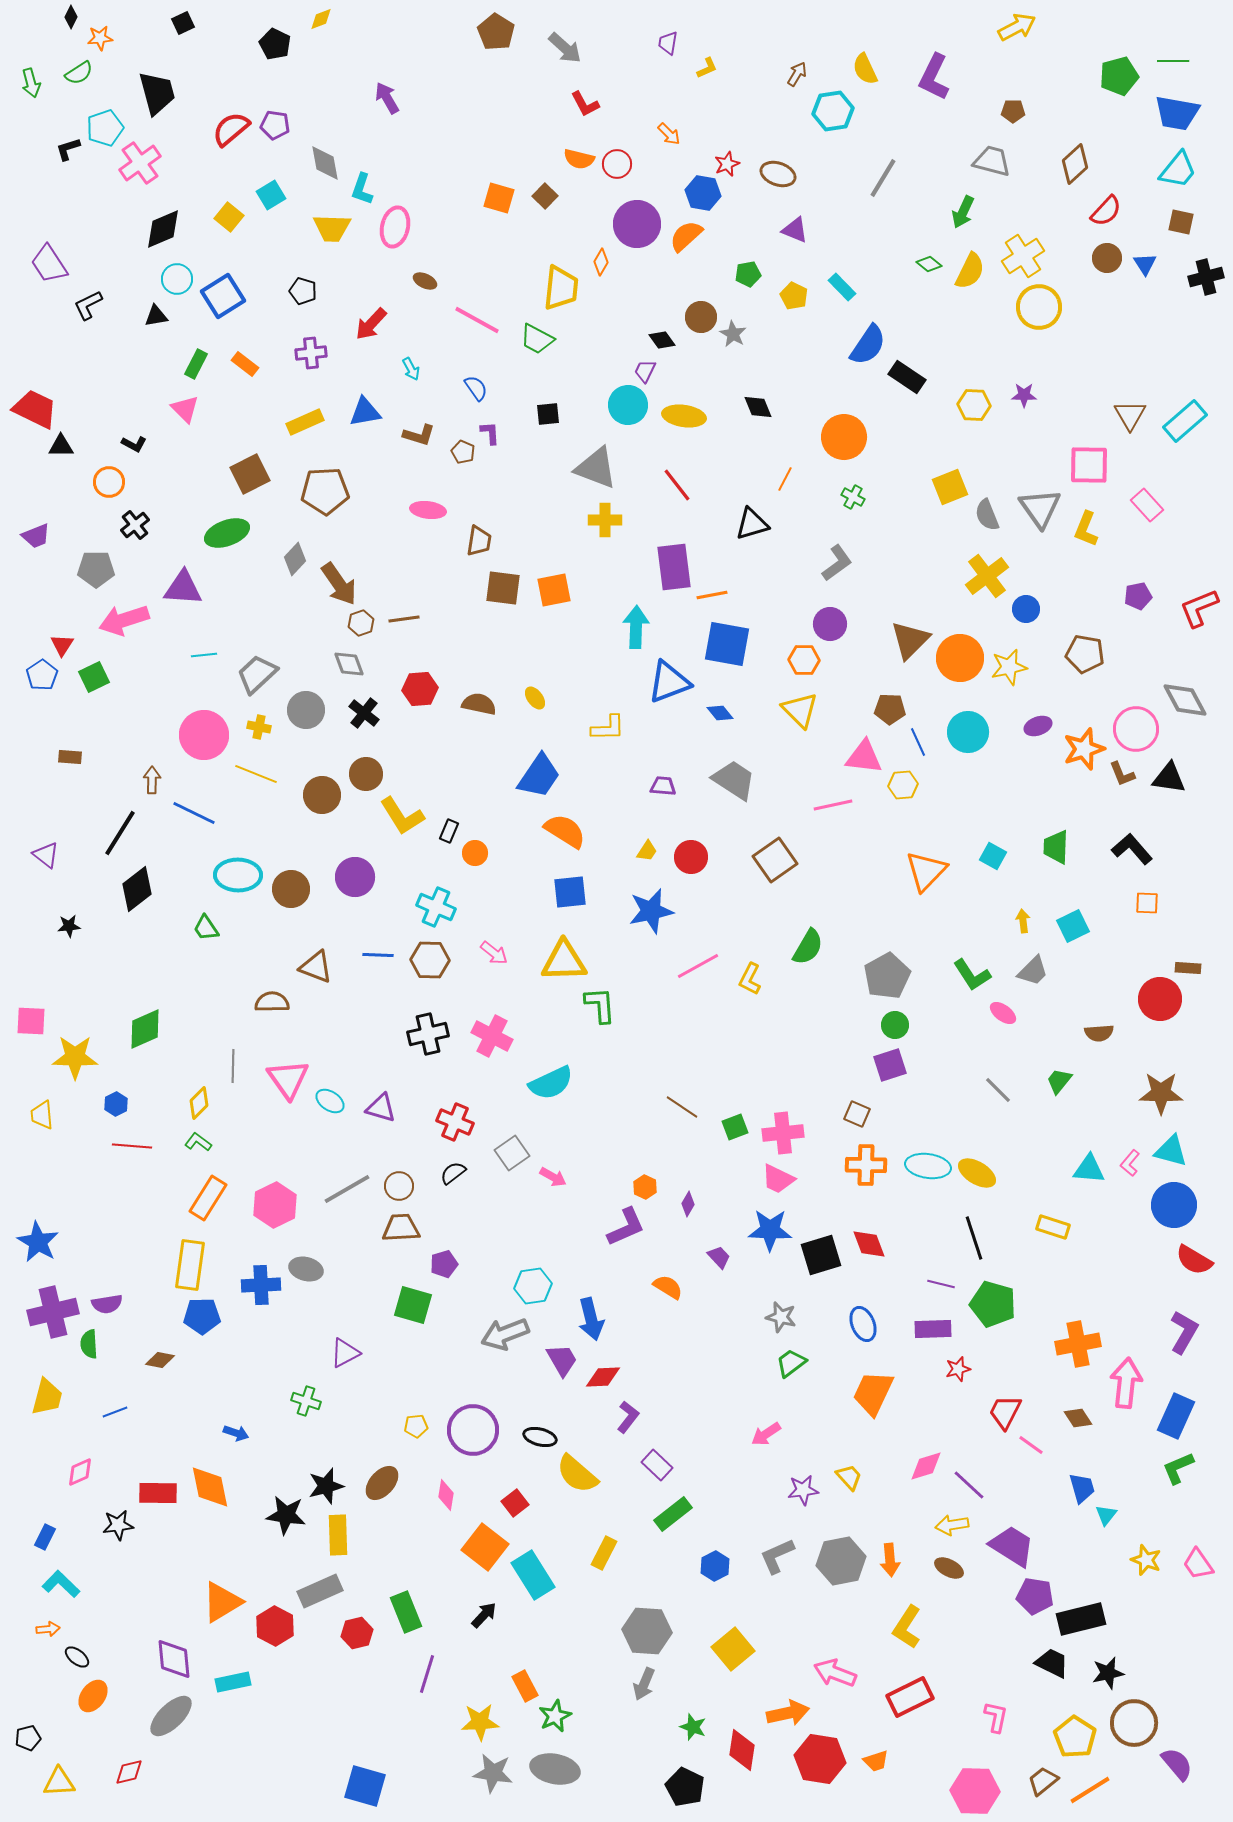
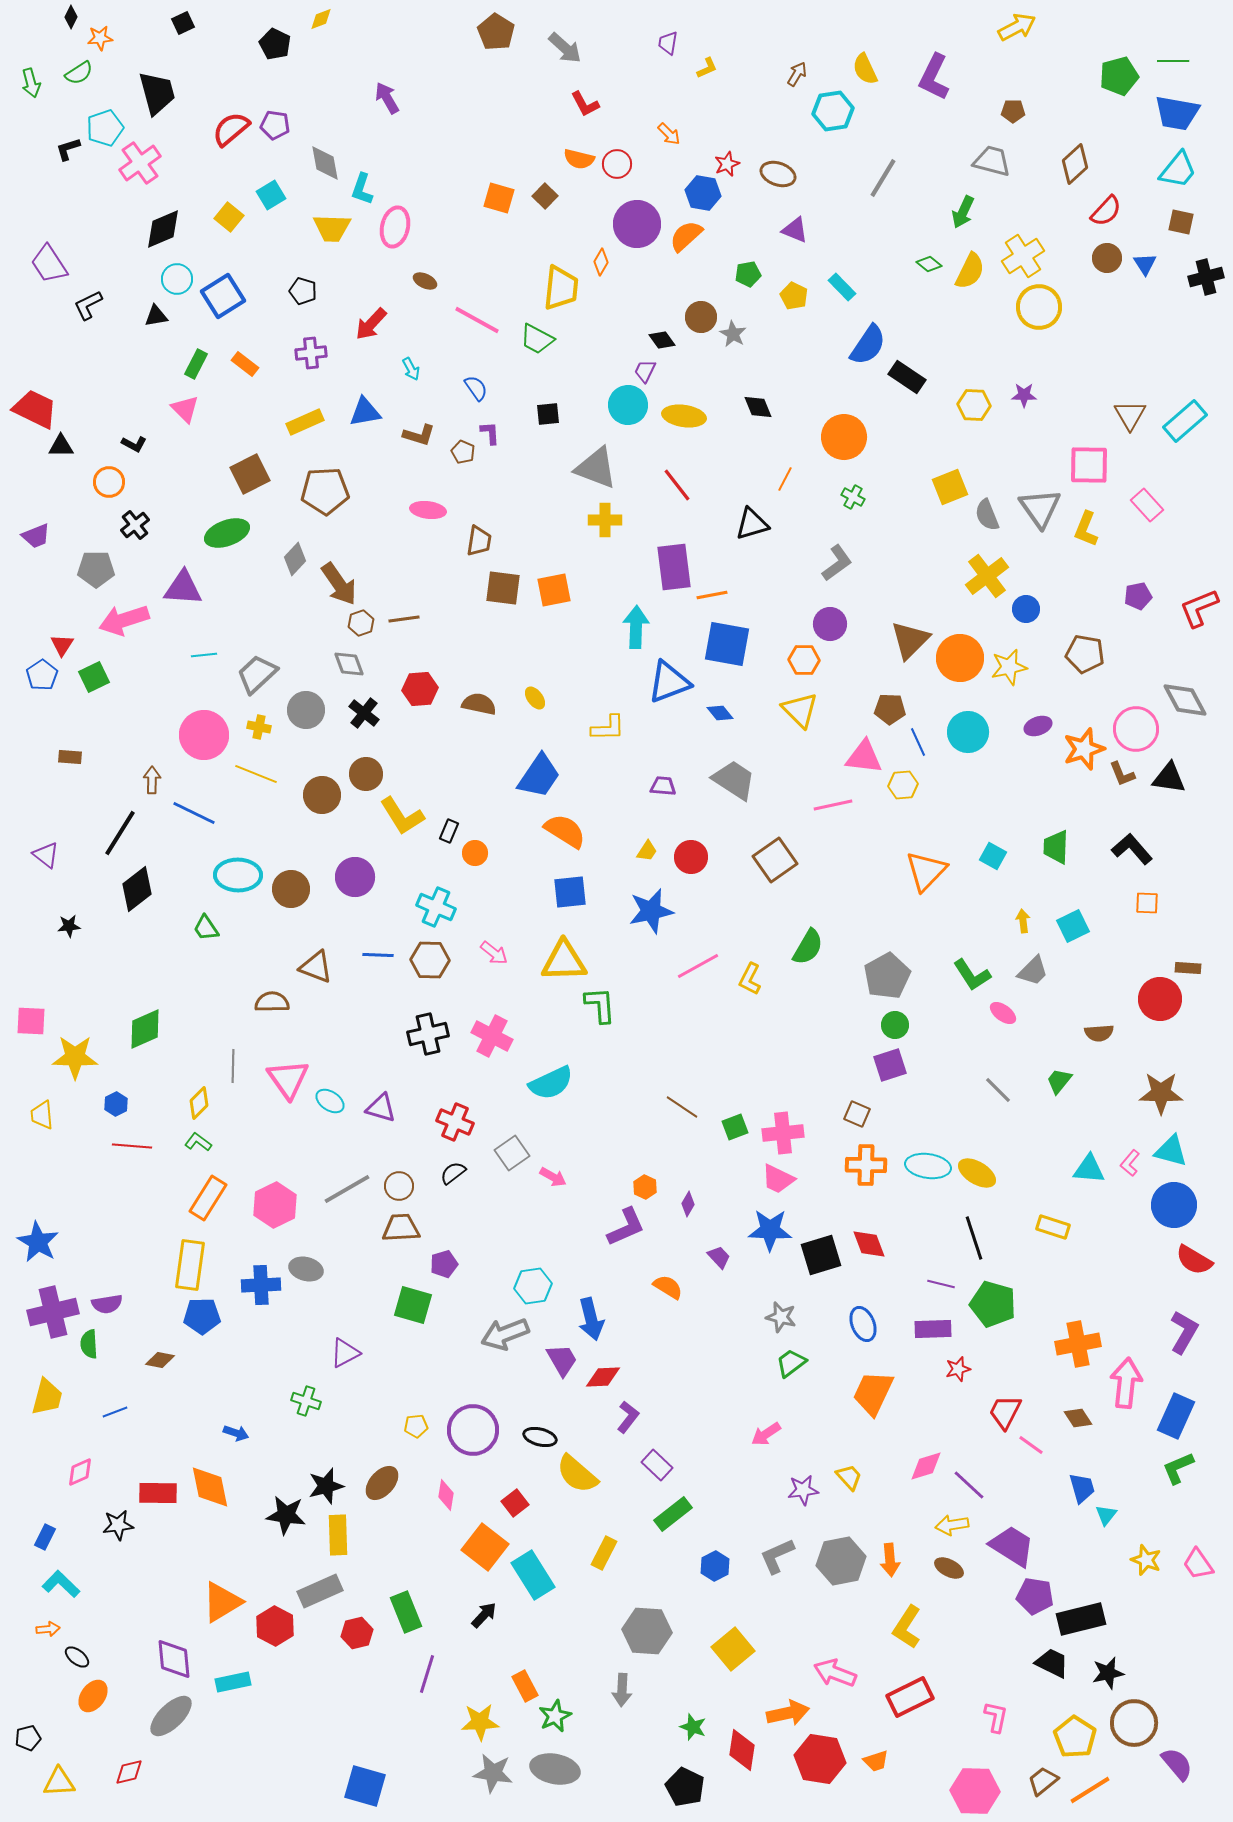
gray arrow at (644, 1684): moved 22 px left, 6 px down; rotated 20 degrees counterclockwise
